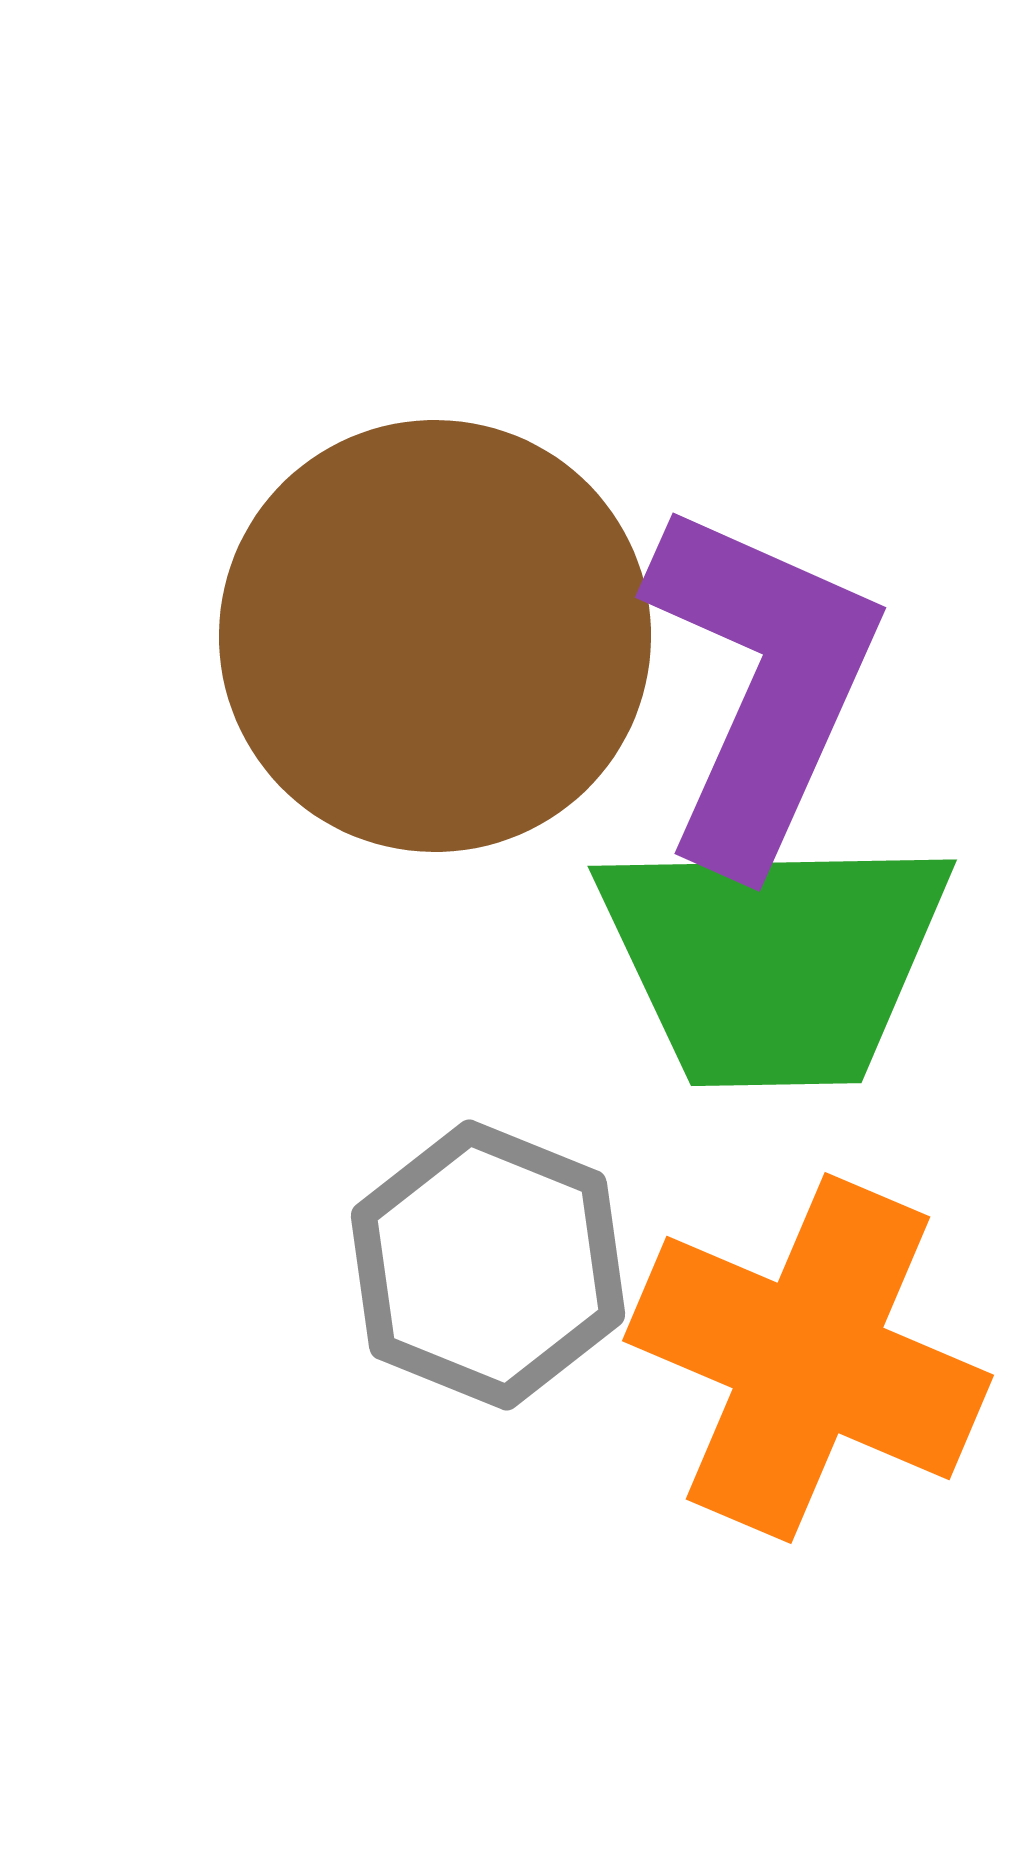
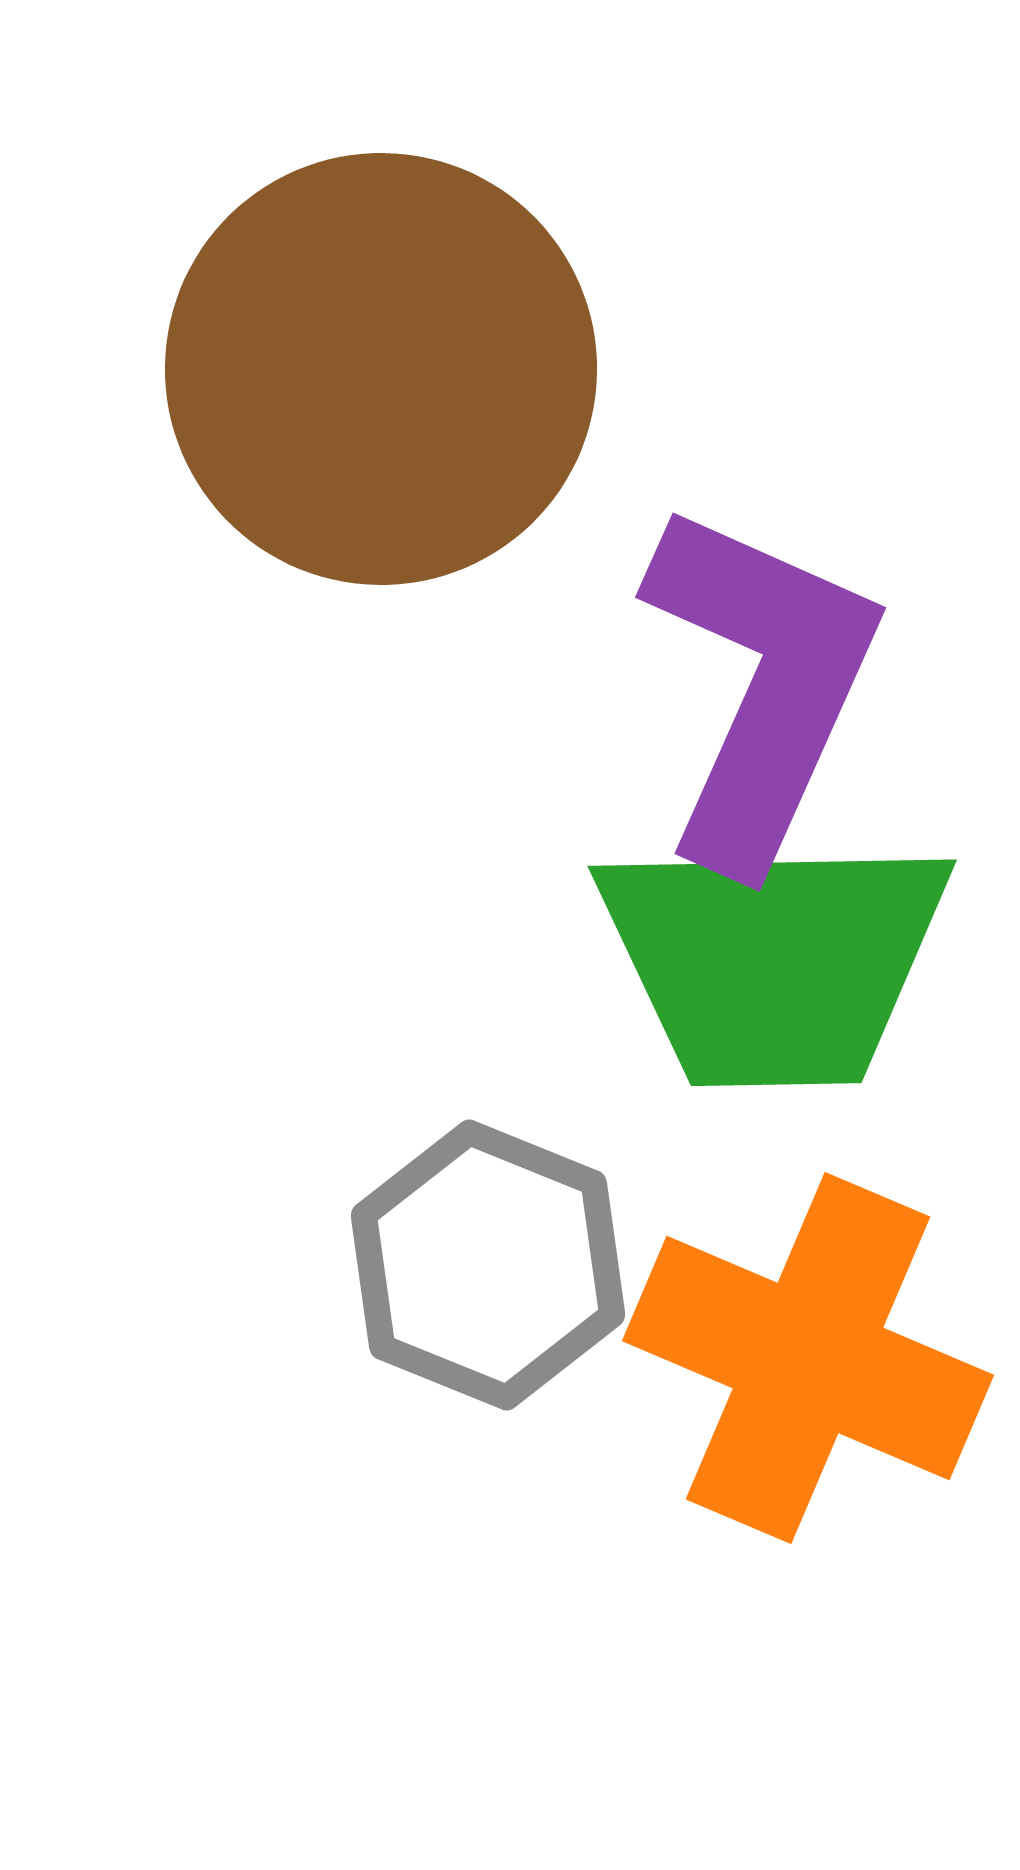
brown circle: moved 54 px left, 267 px up
